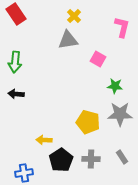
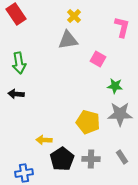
green arrow: moved 4 px right, 1 px down; rotated 15 degrees counterclockwise
black pentagon: moved 1 px right, 1 px up
